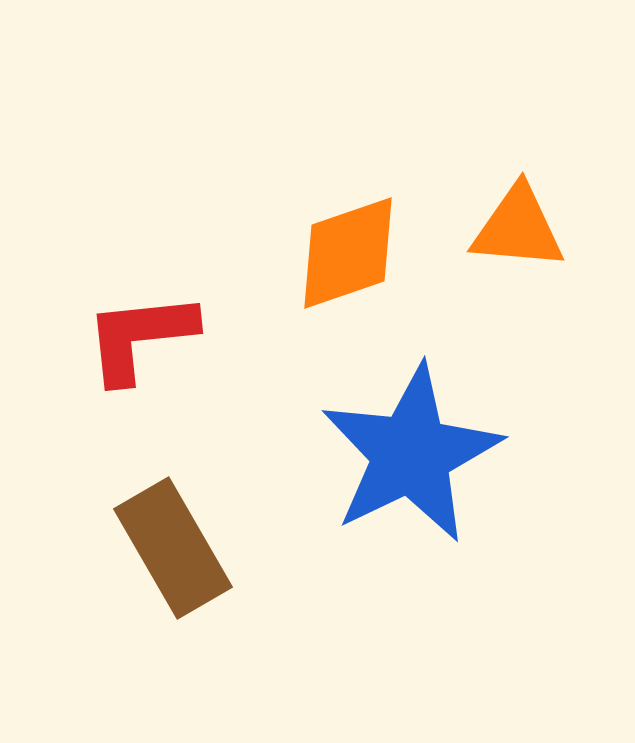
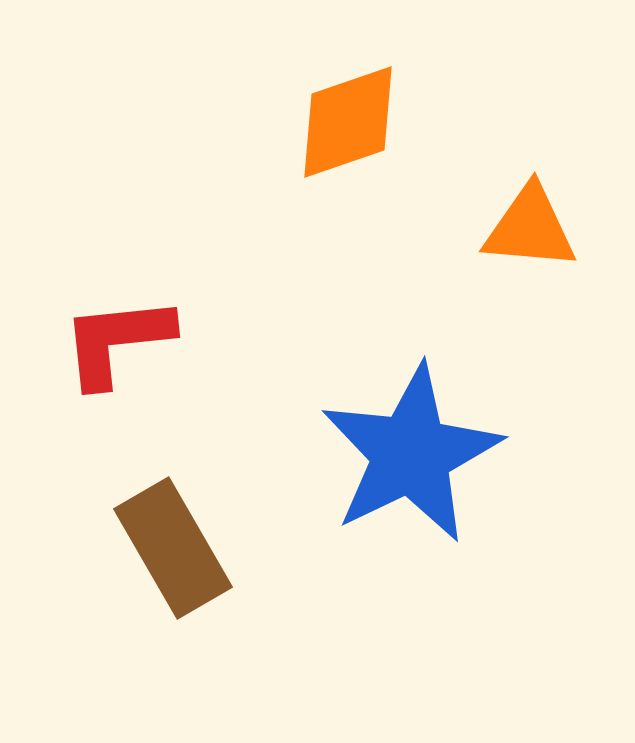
orange triangle: moved 12 px right
orange diamond: moved 131 px up
red L-shape: moved 23 px left, 4 px down
